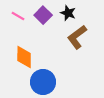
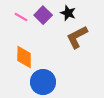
pink line: moved 3 px right, 1 px down
brown L-shape: rotated 10 degrees clockwise
